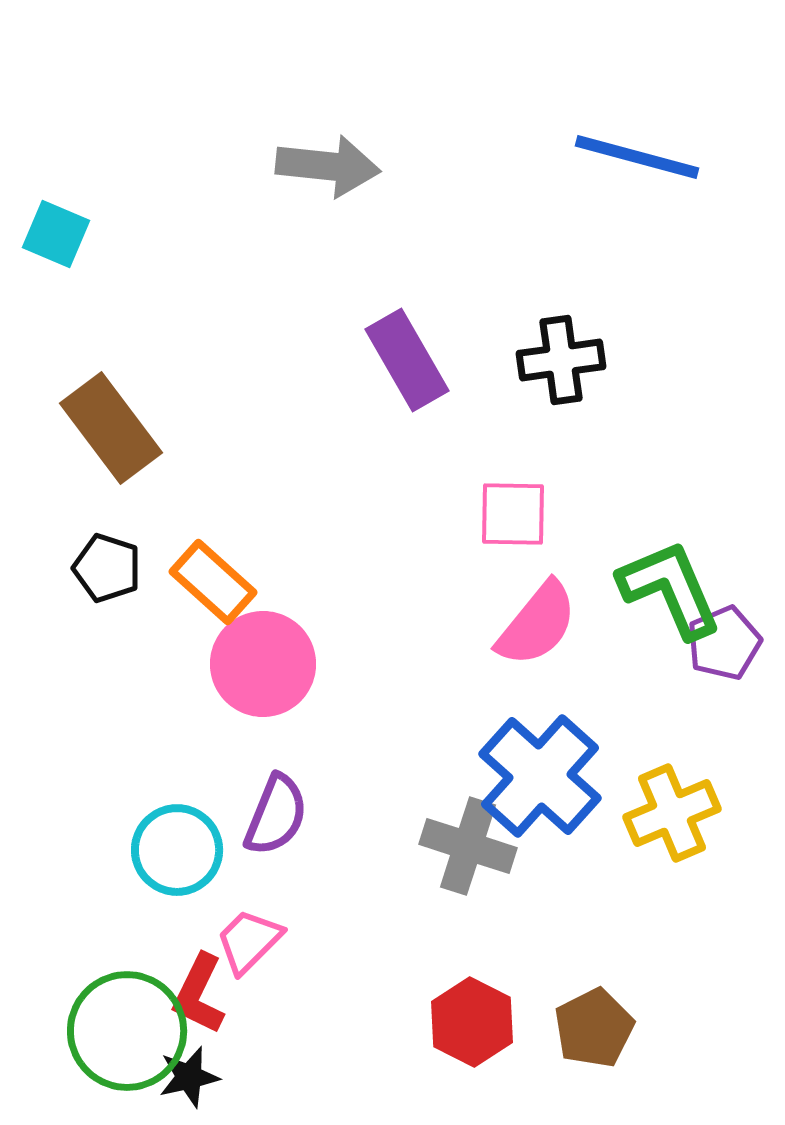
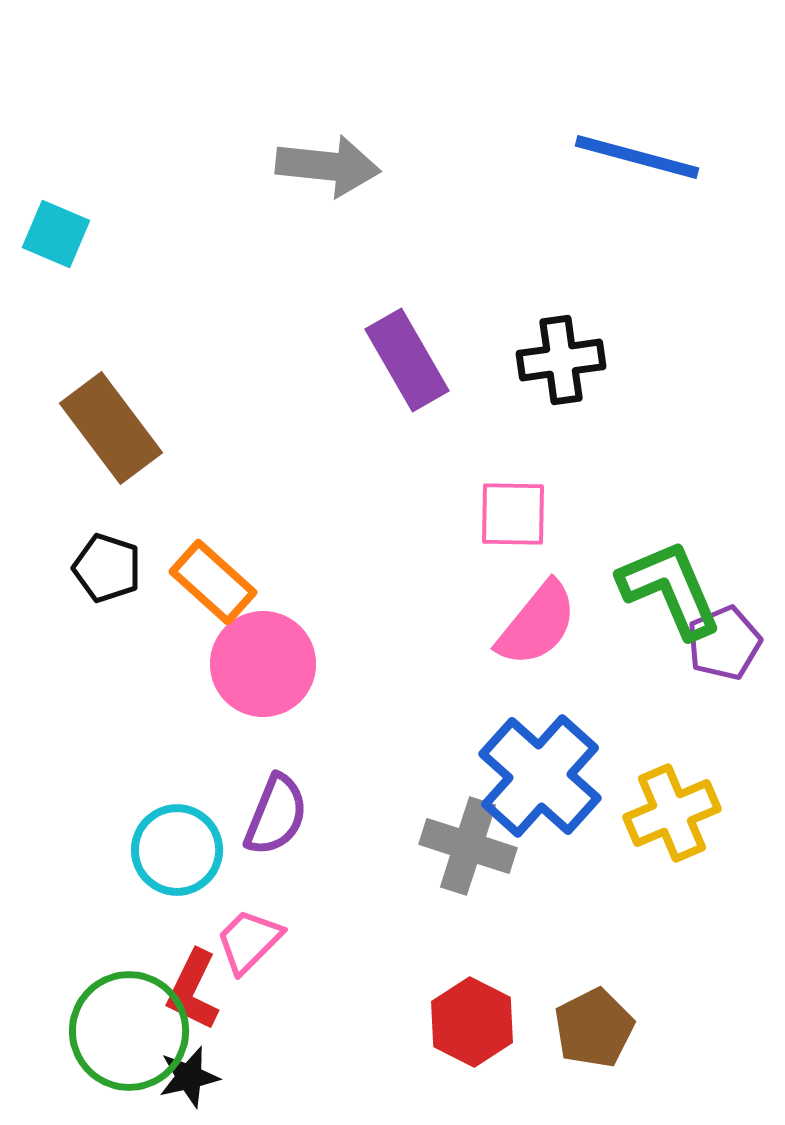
red L-shape: moved 6 px left, 4 px up
green circle: moved 2 px right
